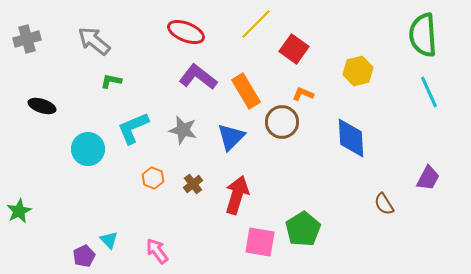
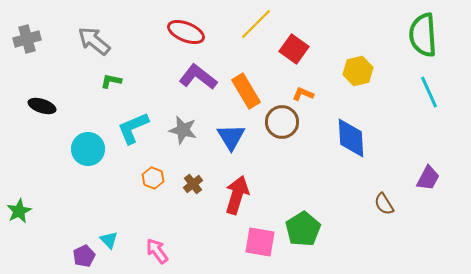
blue triangle: rotated 16 degrees counterclockwise
